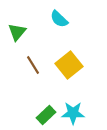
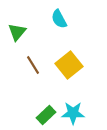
cyan semicircle: rotated 18 degrees clockwise
